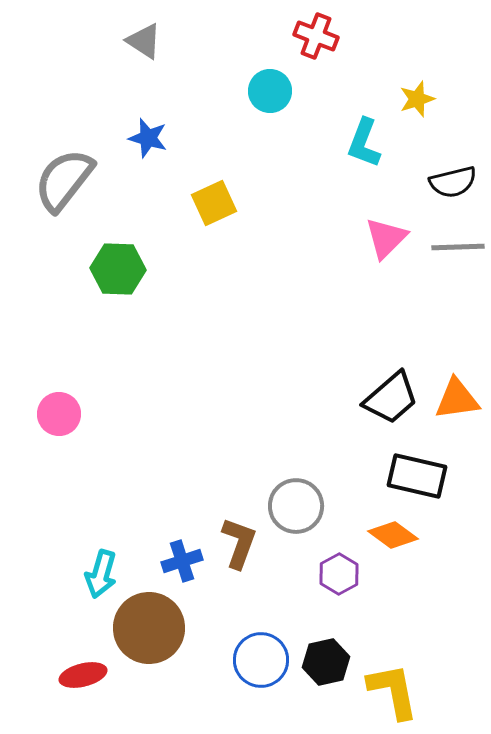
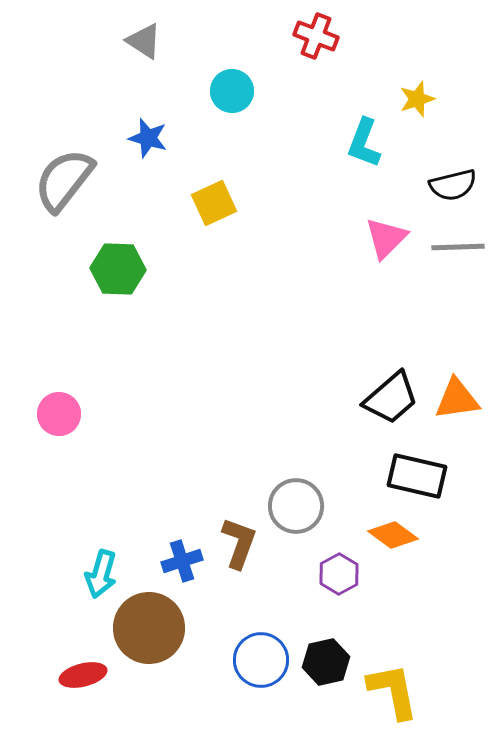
cyan circle: moved 38 px left
black semicircle: moved 3 px down
